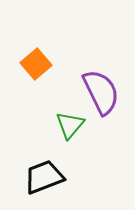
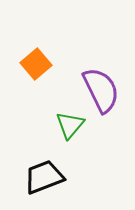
purple semicircle: moved 2 px up
